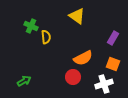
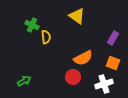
green cross: moved 1 px right, 1 px up
orange square: moved 1 px up
